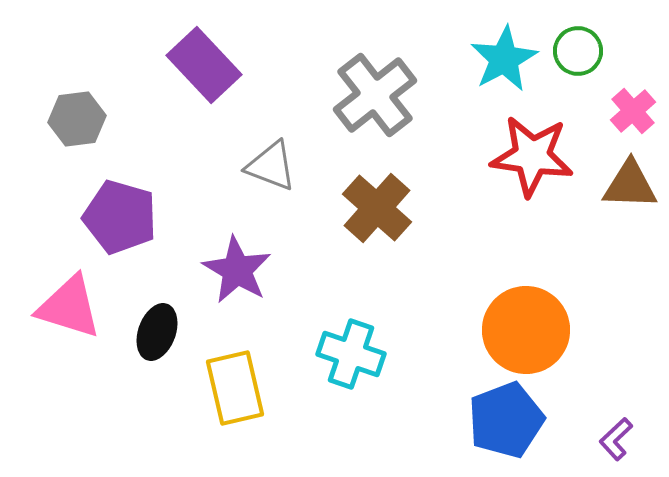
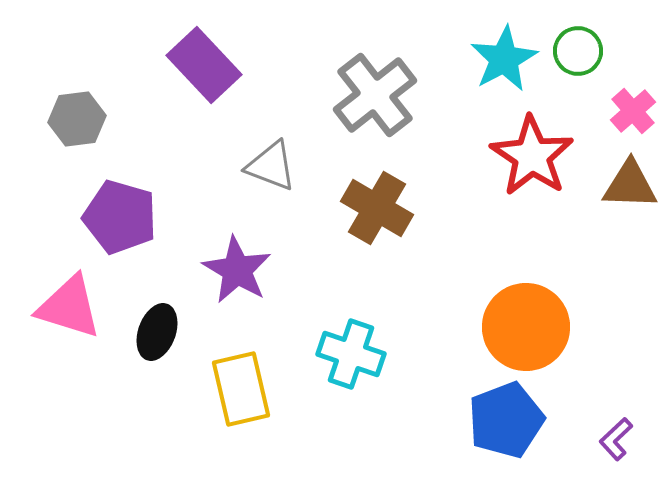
red star: rotated 26 degrees clockwise
brown cross: rotated 12 degrees counterclockwise
orange circle: moved 3 px up
yellow rectangle: moved 6 px right, 1 px down
